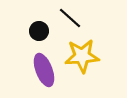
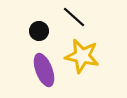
black line: moved 4 px right, 1 px up
yellow star: rotated 16 degrees clockwise
